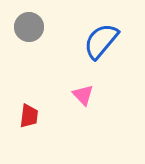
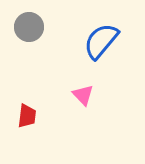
red trapezoid: moved 2 px left
